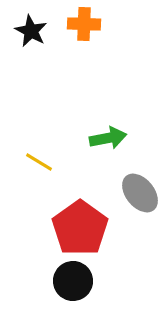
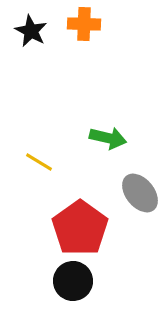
green arrow: rotated 24 degrees clockwise
